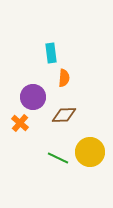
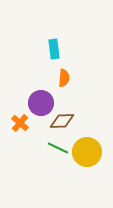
cyan rectangle: moved 3 px right, 4 px up
purple circle: moved 8 px right, 6 px down
brown diamond: moved 2 px left, 6 px down
yellow circle: moved 3 px left
green line: moved 10 px up
